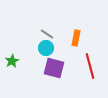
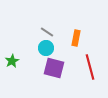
gray line: moved 2 px up
red line: moved 1 px down
